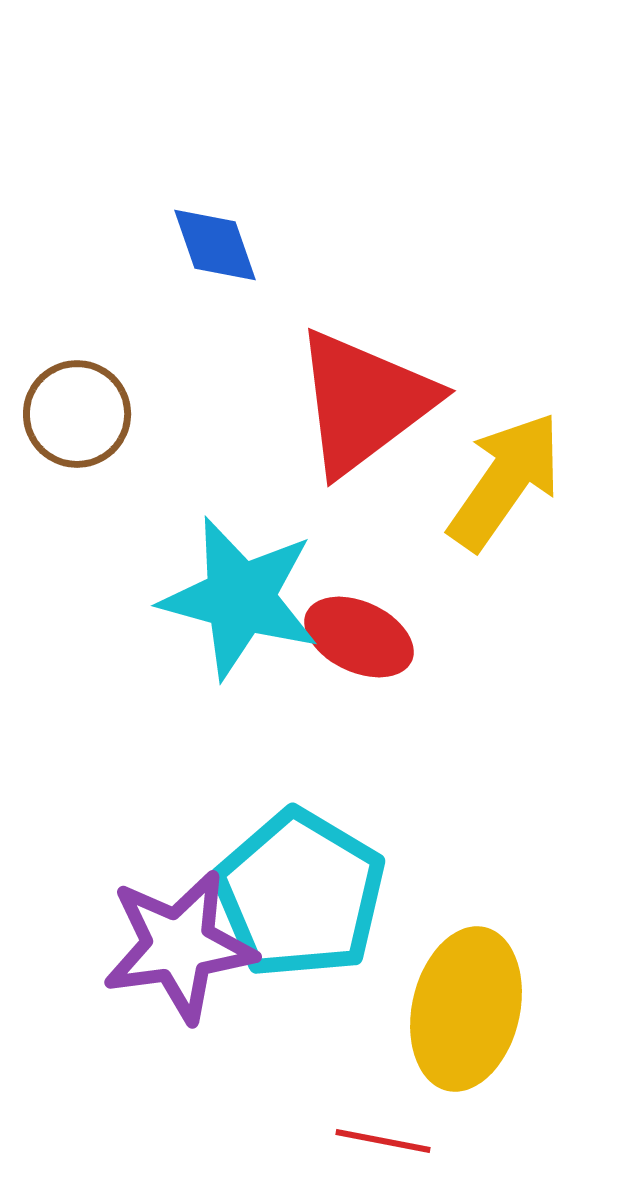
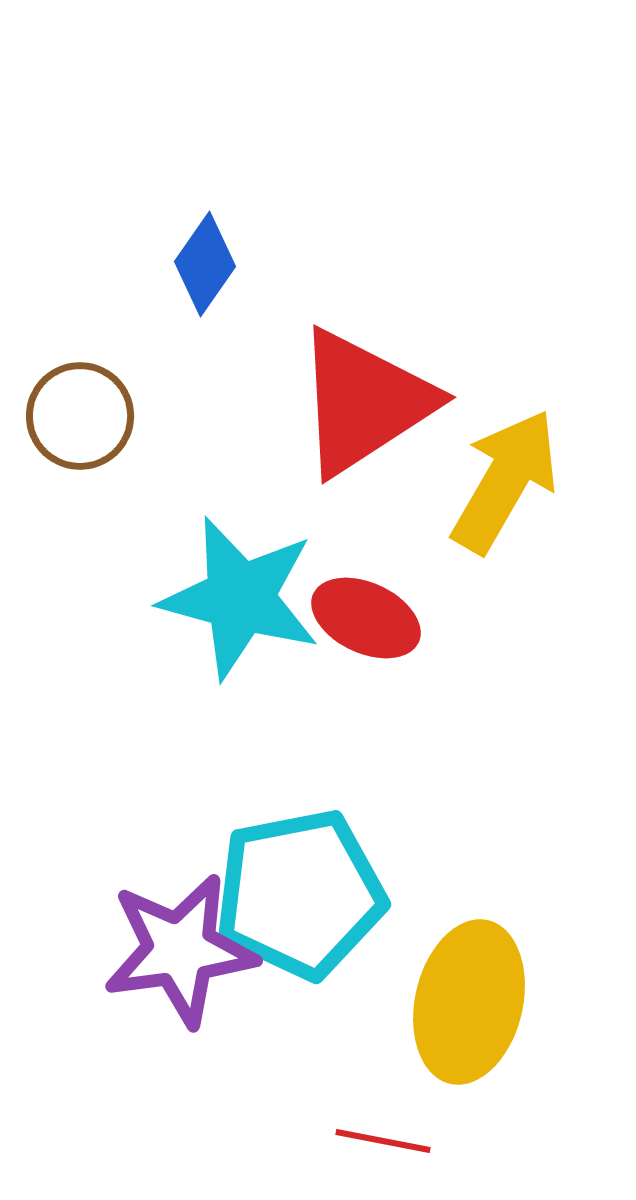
blue diamond: moved 10 px left, 19 px down; rotated 54 degrees clockwise
red triangle: rotated 4 degrees clockwise
brown circle: moved 3 px right, 2 px down
yellow arrow: rotated 5 degrees counterclockwise
red ellipse: moved 7 px right, 19 px up
cyan pentagon: rotated 30 degrees clockwise
purple star: moved 1 px right, 4 px down
yellow ellipse: moved 3 px right, 7 px up
